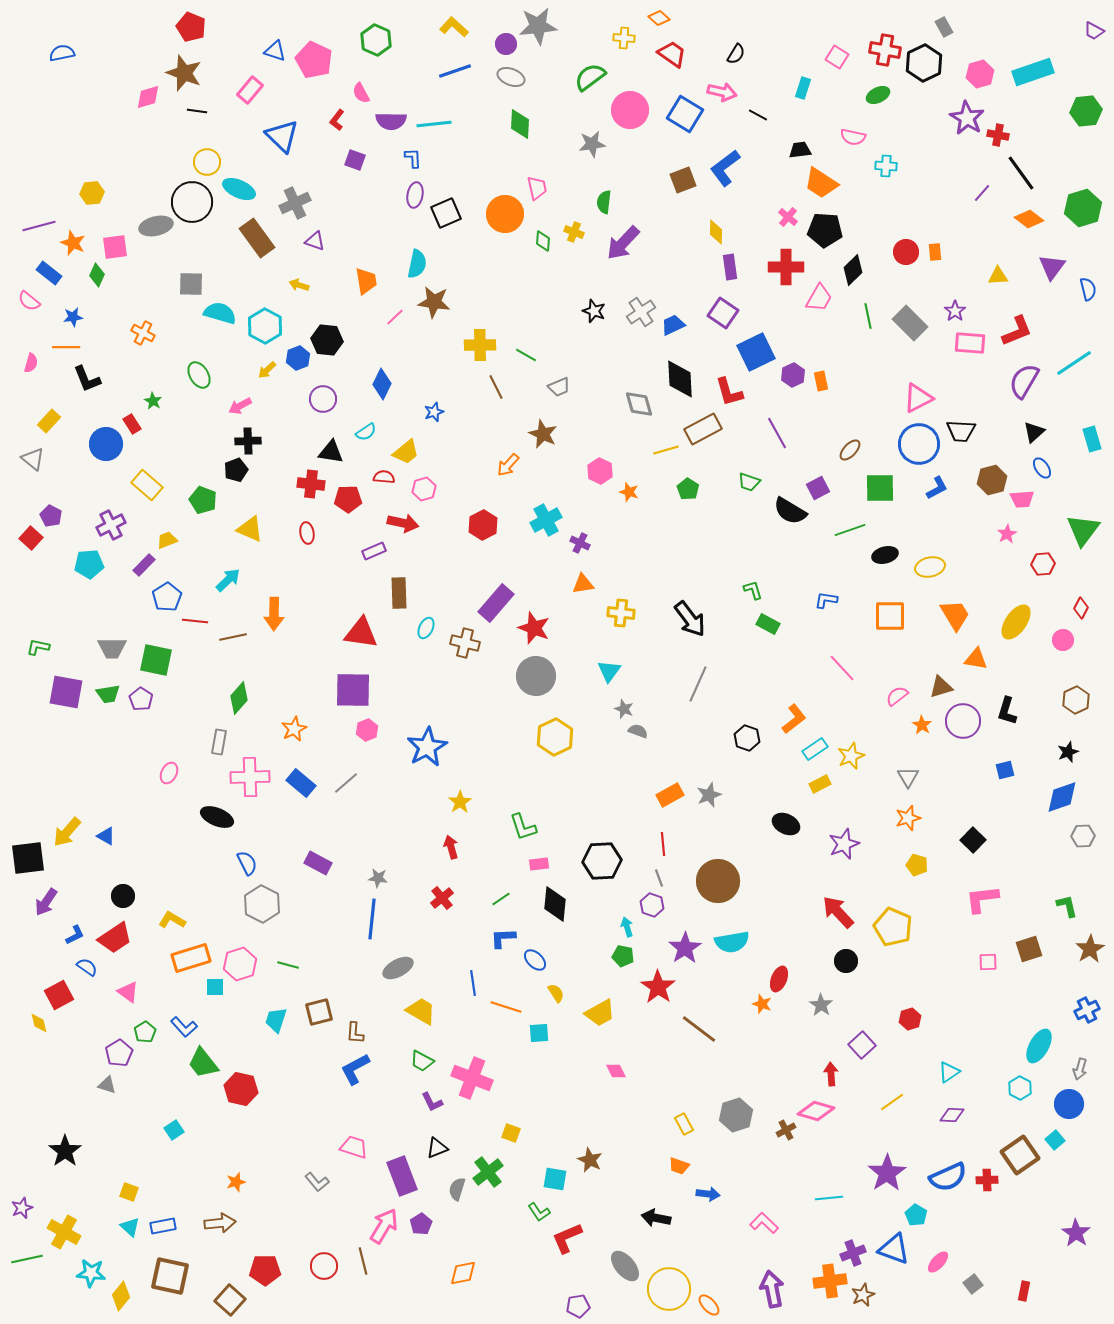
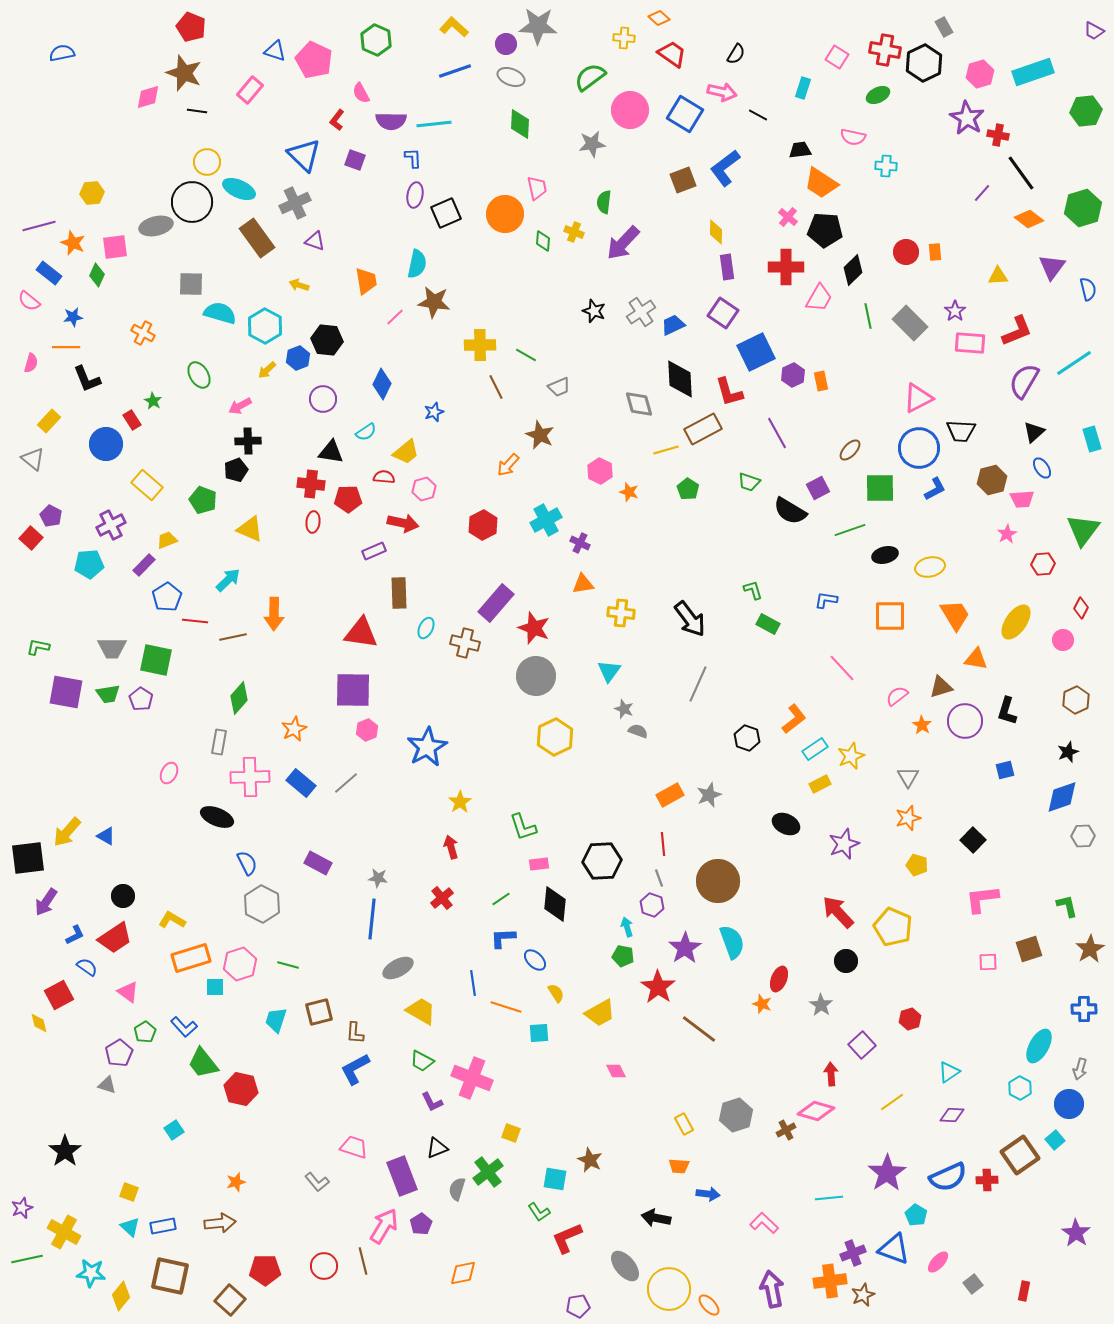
gray star at (538, 26): rotated 9 degrees clockwise
blue triangle at (282, 136): moved 22 px right, 19 px down
purple rectangle at (730, 267): moved 3 px left
red rectangle at (132, 424): moved 4 px up
brown star at (543, 434): moved 3 px left, 1 px down
blue circle at (919, 444): moved 4 px down
blue L-shape at (937, 488): moved 2 px left, 1 px down
red ellipse at (307, 533): moved 6 px right, 11 px up; rotated 15 degrees clockwise
purple circle at (963, 721): moved 2 px right
cyan semicircle at (732, 942): rotated 100 degrees counterclockwise
blue cross at (1087, 1010): moved 3 px left, 1 px up; rotated 25 degrees clockwise
orange trapezoid at (679, 1166): rotated 15 degrees counterclockwise
